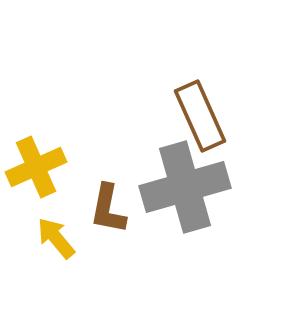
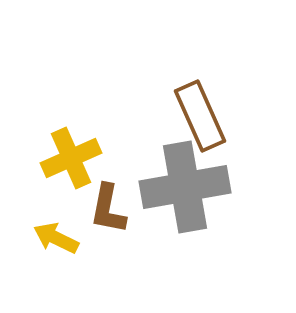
yellow cross: moved 35 px right, 9 px up
gray cross: rotated 6 degrees clockwise
yellow arrow: rotated 24 degrees counterclockwise
